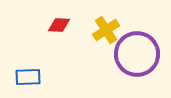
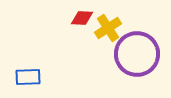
red diamond: moved 23 px right, 7 px up
yellow cross: moved 2 px right, 2 px up
